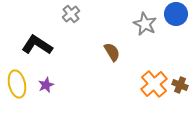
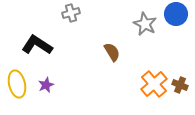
gray cross: moved 1 px up; rotated 24 degrees clockwise
